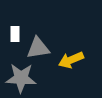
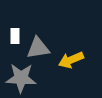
white rectangle: moved 2 px down
